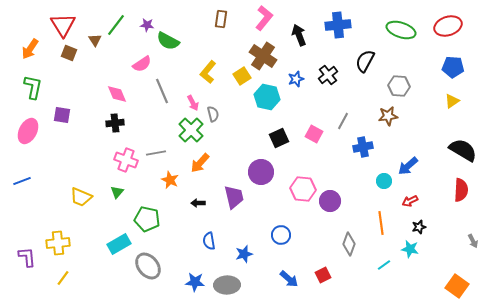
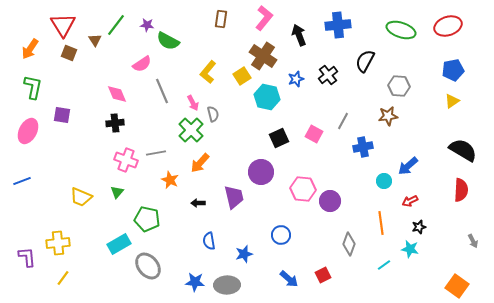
blue pentagon at (453, 67): moved 3 px down; rotated 15 degrees counterclockwise
